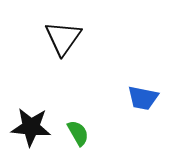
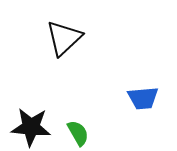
black triangle: moved 1 px right; rotated 12 degrees clockwise
blue trapezoid: rotated 16 degrees counterclockwise
